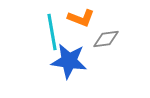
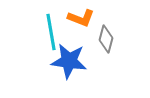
cyan line: moved 1 px left
gray diamond: rotated 68 degrees counterclockwise
